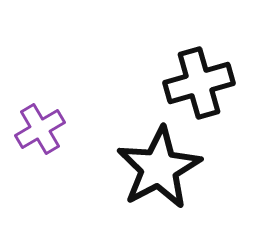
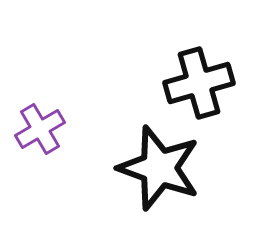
black star: rotated 24 degrees counterclockwise
